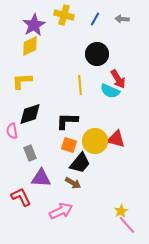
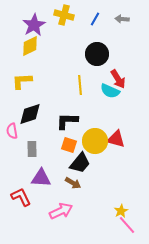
gray rectangle: moved 2 px right, 4 px up; rotated 21 degrees clockwise
